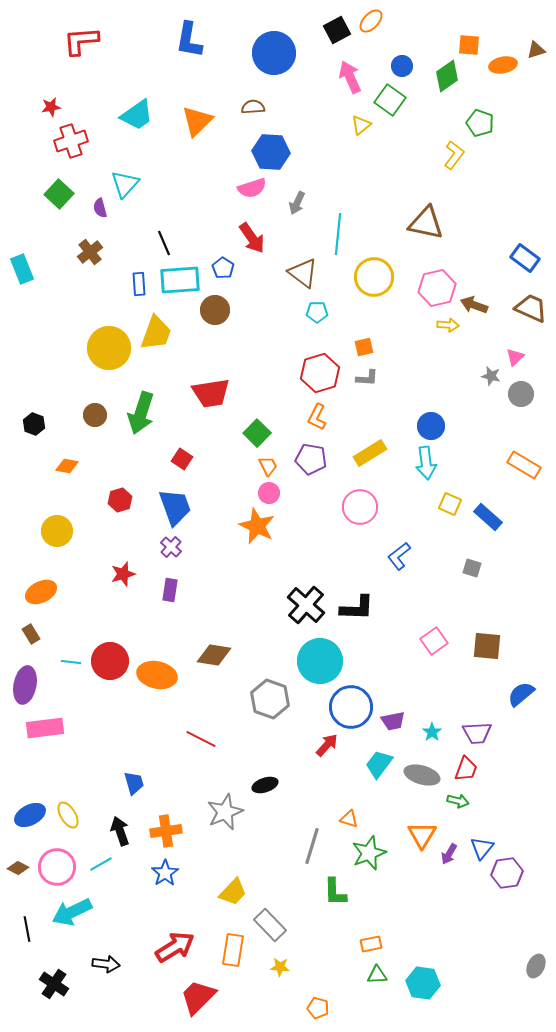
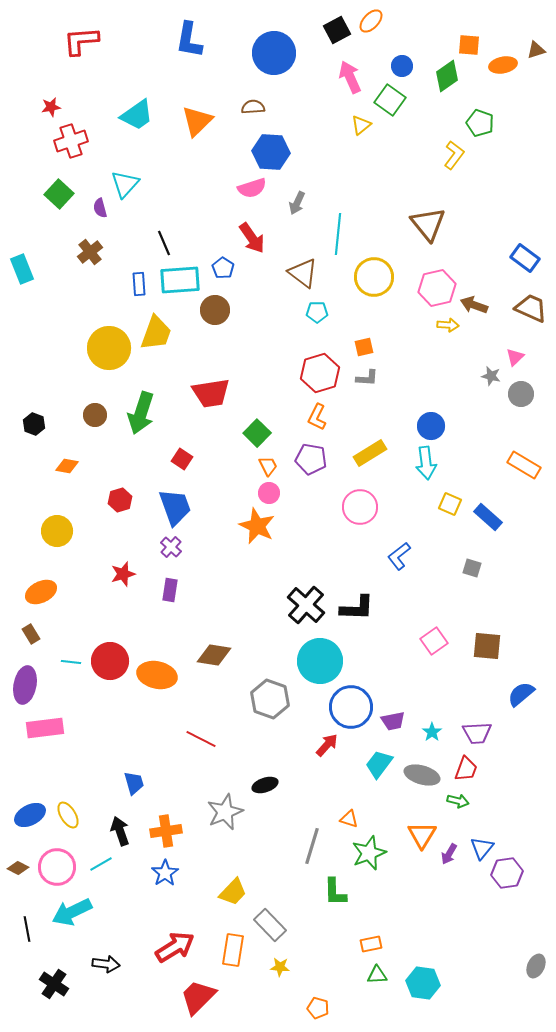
brown triangle at (426, 223): moved 2 px right, 1 px down; rotated 39 degrees clockwise
